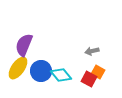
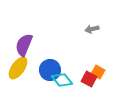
gray arrow: moved 22 px up
blue circle: moved 9 px right, 1 px up
cyan diamond: moved 1 px right, 5 px down
